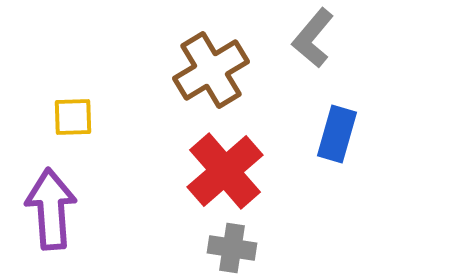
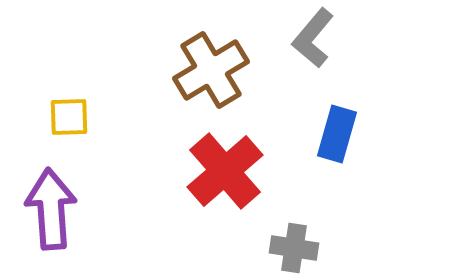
yellow square: moved 4 px left
gray cross: moved 62 px right
